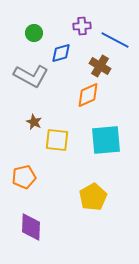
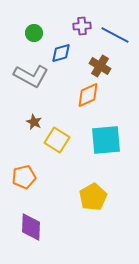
blue line: moved 5 px up
yellow square: rotated 25 degrees clockwise
